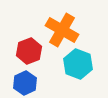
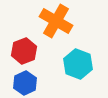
orange cross: moved 6 px left, 9 px up
red hexagon: moved 5 px left
